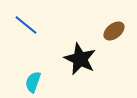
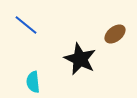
brown ellipse: moved 1 px right, 3 px down
cyan semicircle: rotated 25 degrees counterclockwise
